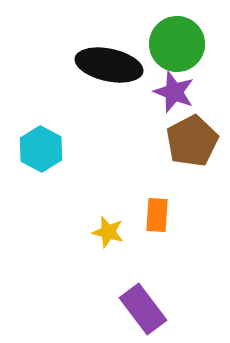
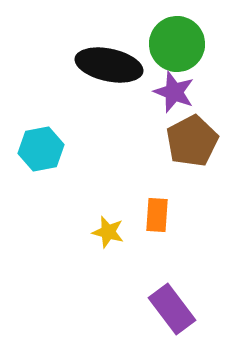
cyan hexagon: rotated 21 degrees clockwise
purple rectangle: moved 29 px right
